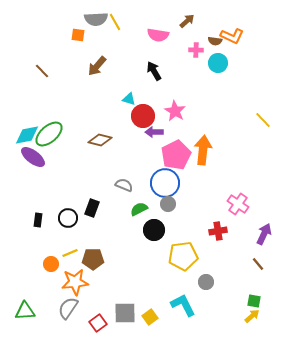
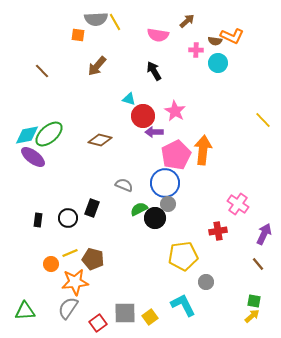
black circle at (154, 230): moved 1 px right, 12 px up
brown pentagon at (93, 259): rotated 15 degrees clockwise
